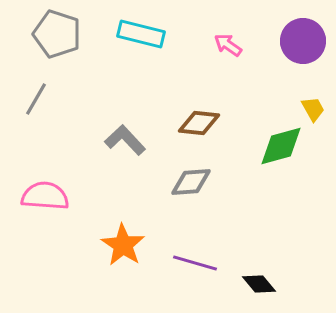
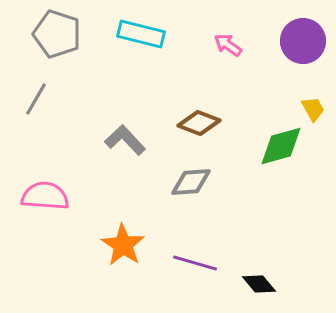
brown diamond: rotated 15 degrees clockwise
